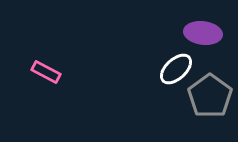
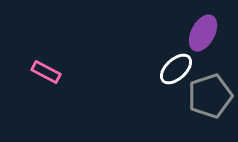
purple ellipse: rotated 69 degrees counterclockwise
gray pentagon: rotated 18 degrees clockwise
